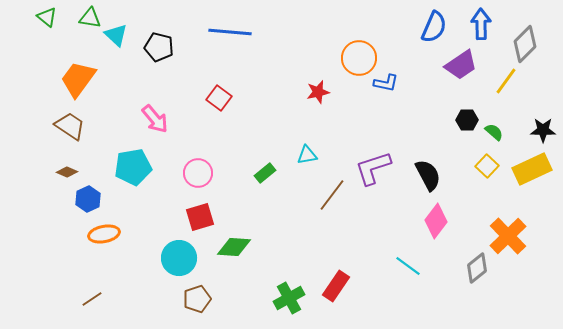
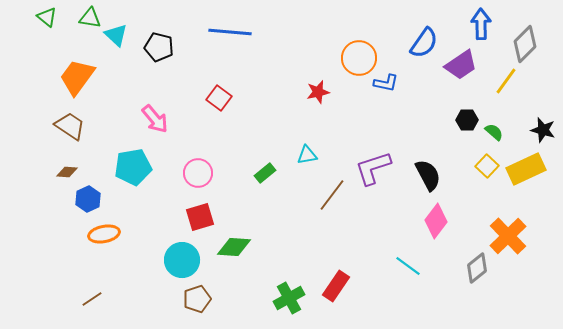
blue semicircle at (434, 27): moved 10 px left, 16 px down; rotated 12 degrees clockwise
orange trapezoid at (78, 79): moved 1 px left, 2 px up
black star at (543, 130): rotated 15 degrees clockwise
yellow rectangle at (532, 169): moved 6 px left
brown diamond at (67, 172): rotated 20 degrees counterclockwise
cyan circle at (179, 258): moved 3 px right, 2 px down
